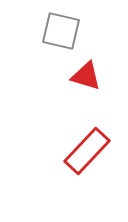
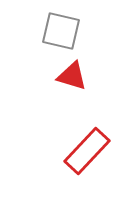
red triangle: moved 14 px left
